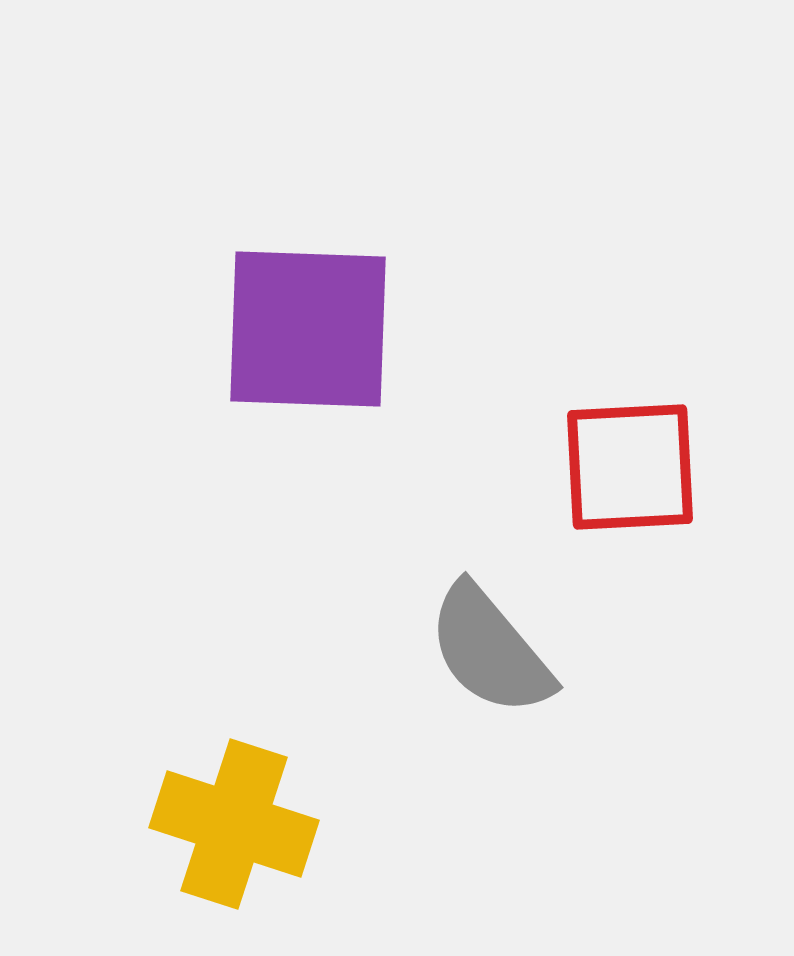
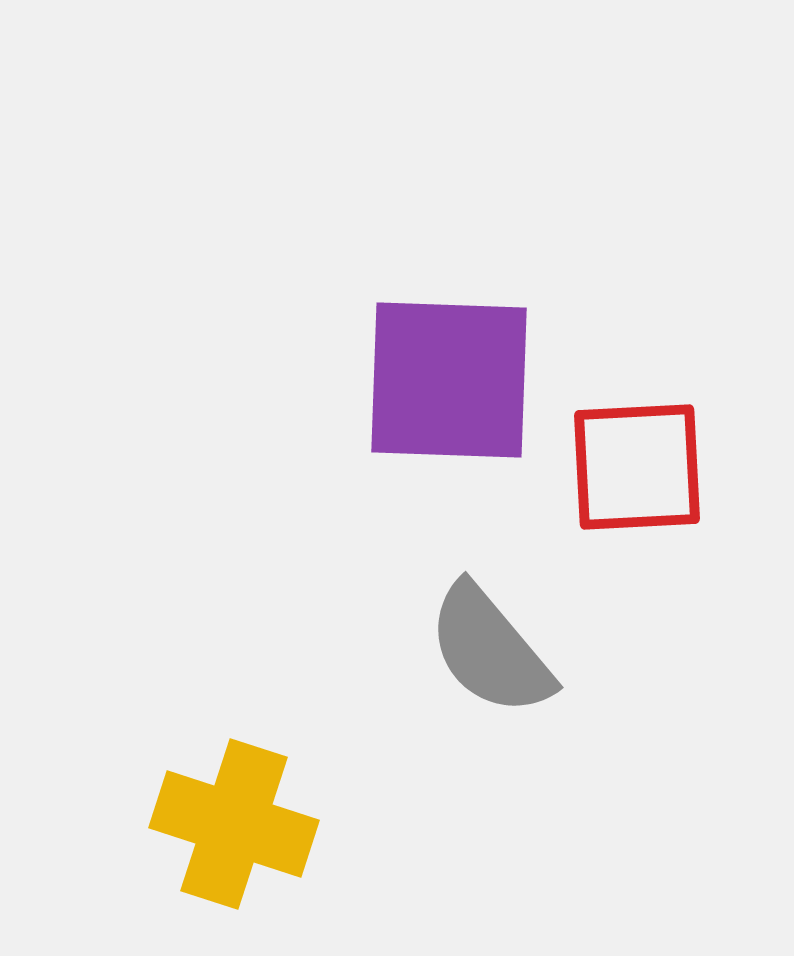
purple square: moved 141 px right, 51 px down
red square: moved 7 px right
